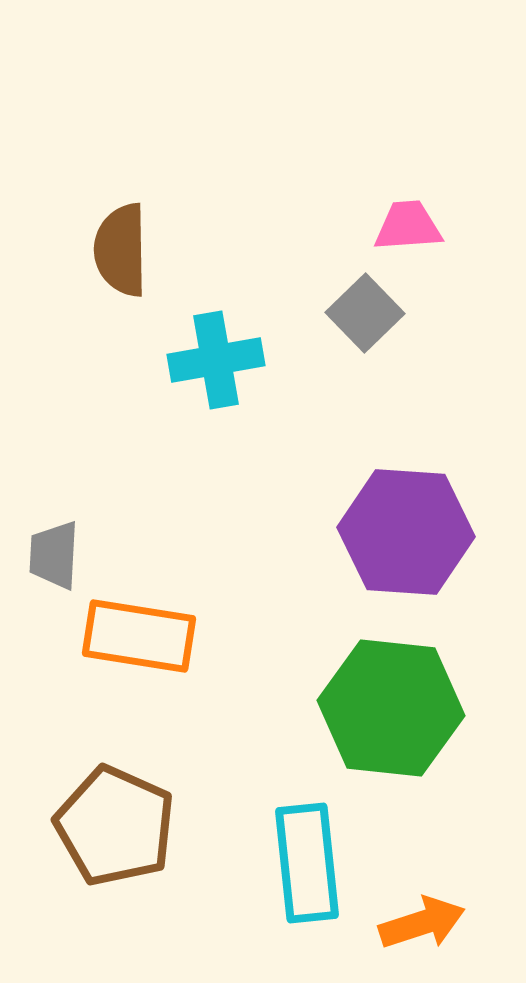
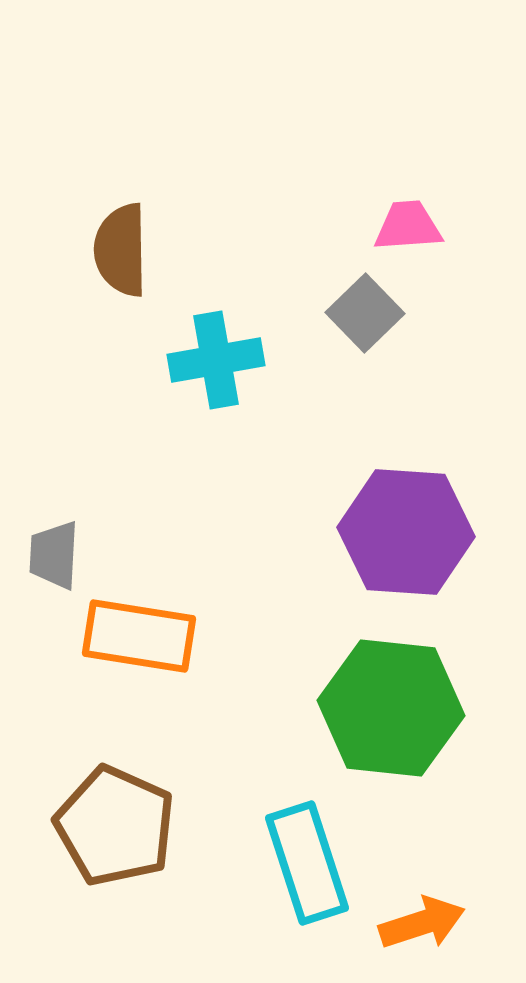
cyan rectangle: rotated 12 degrees counterclockwise
